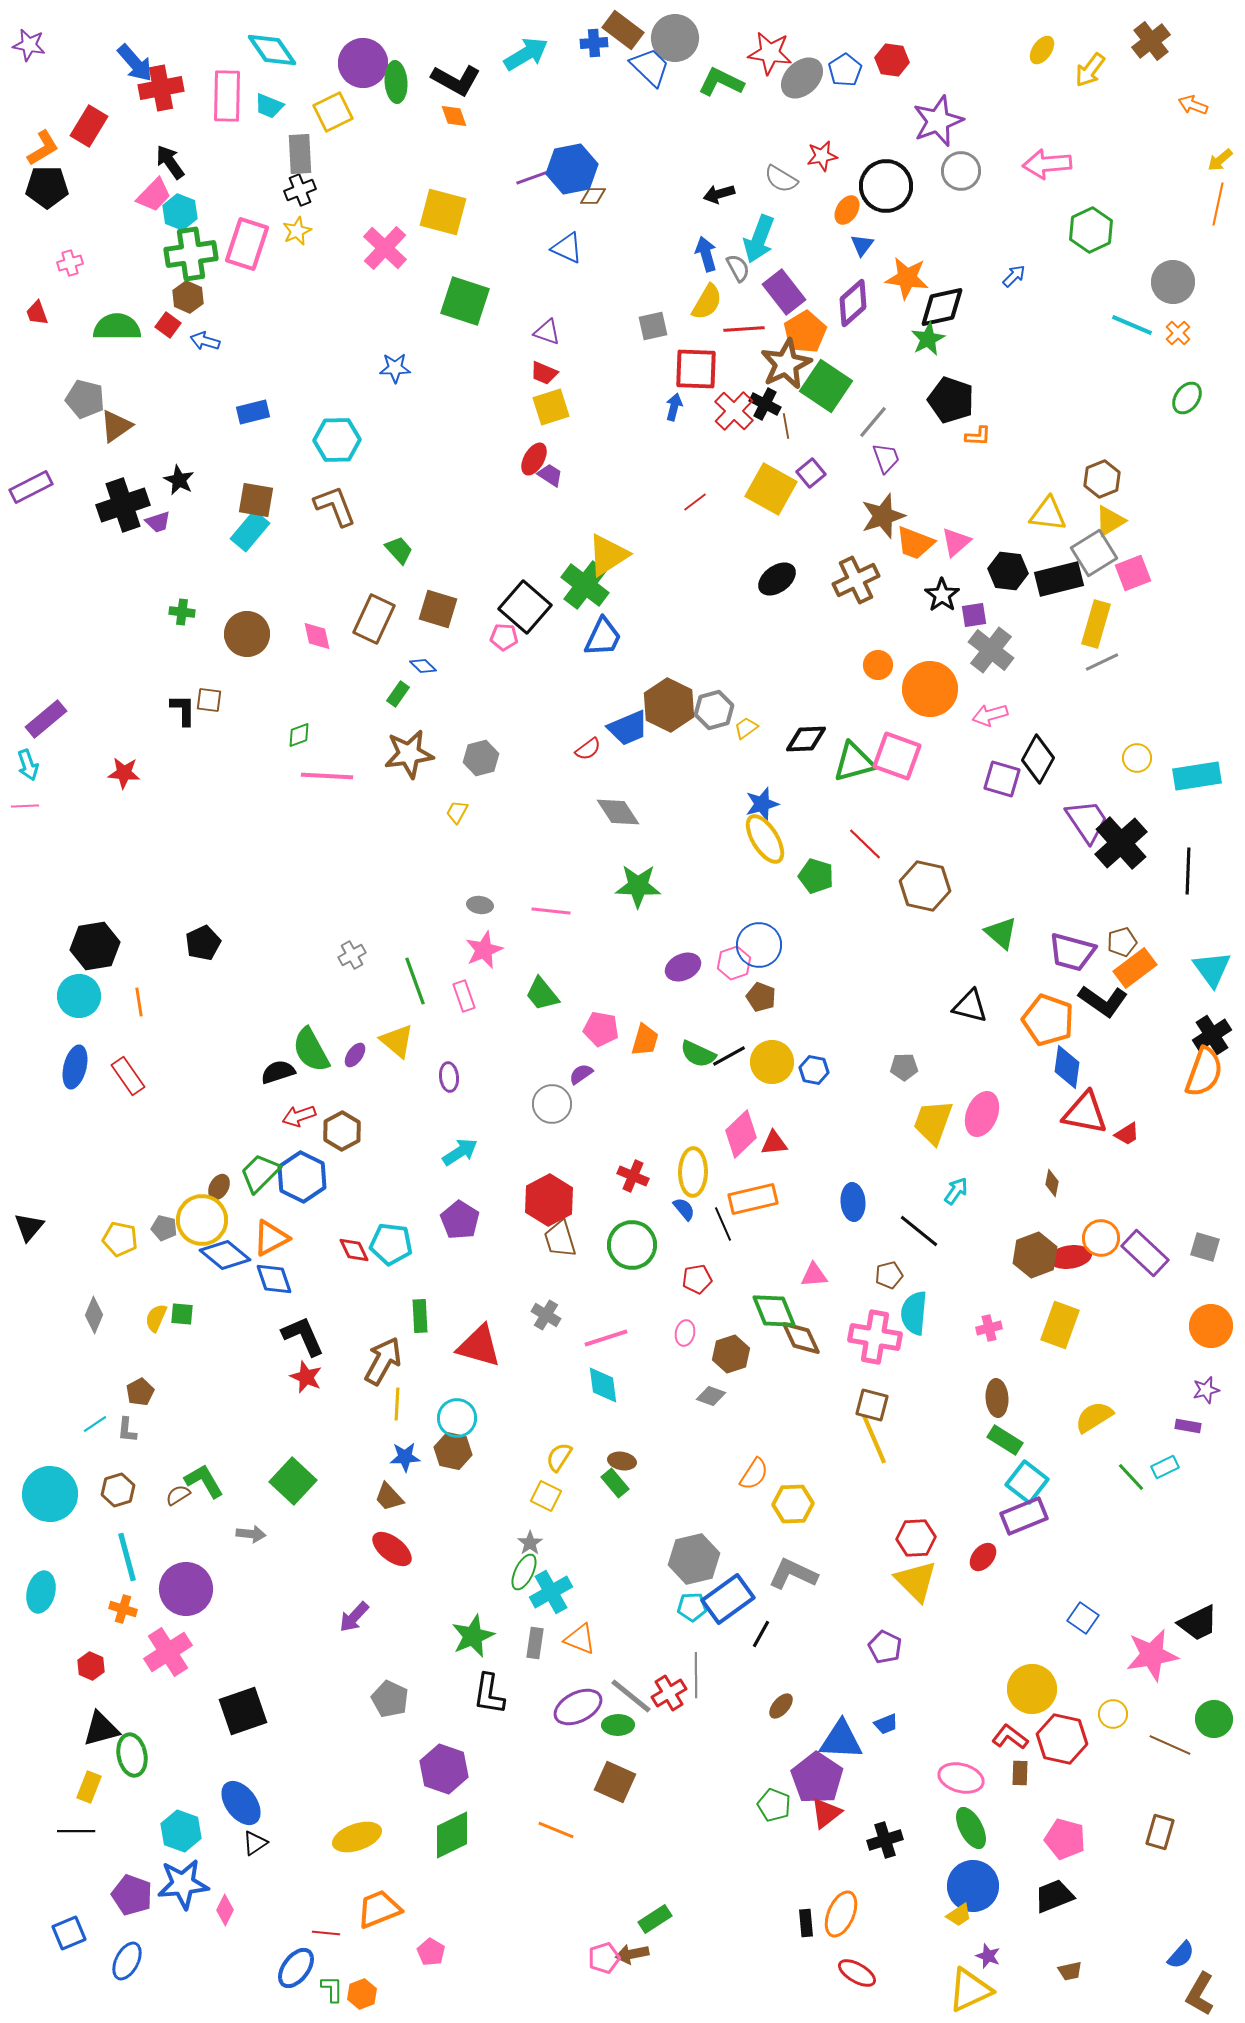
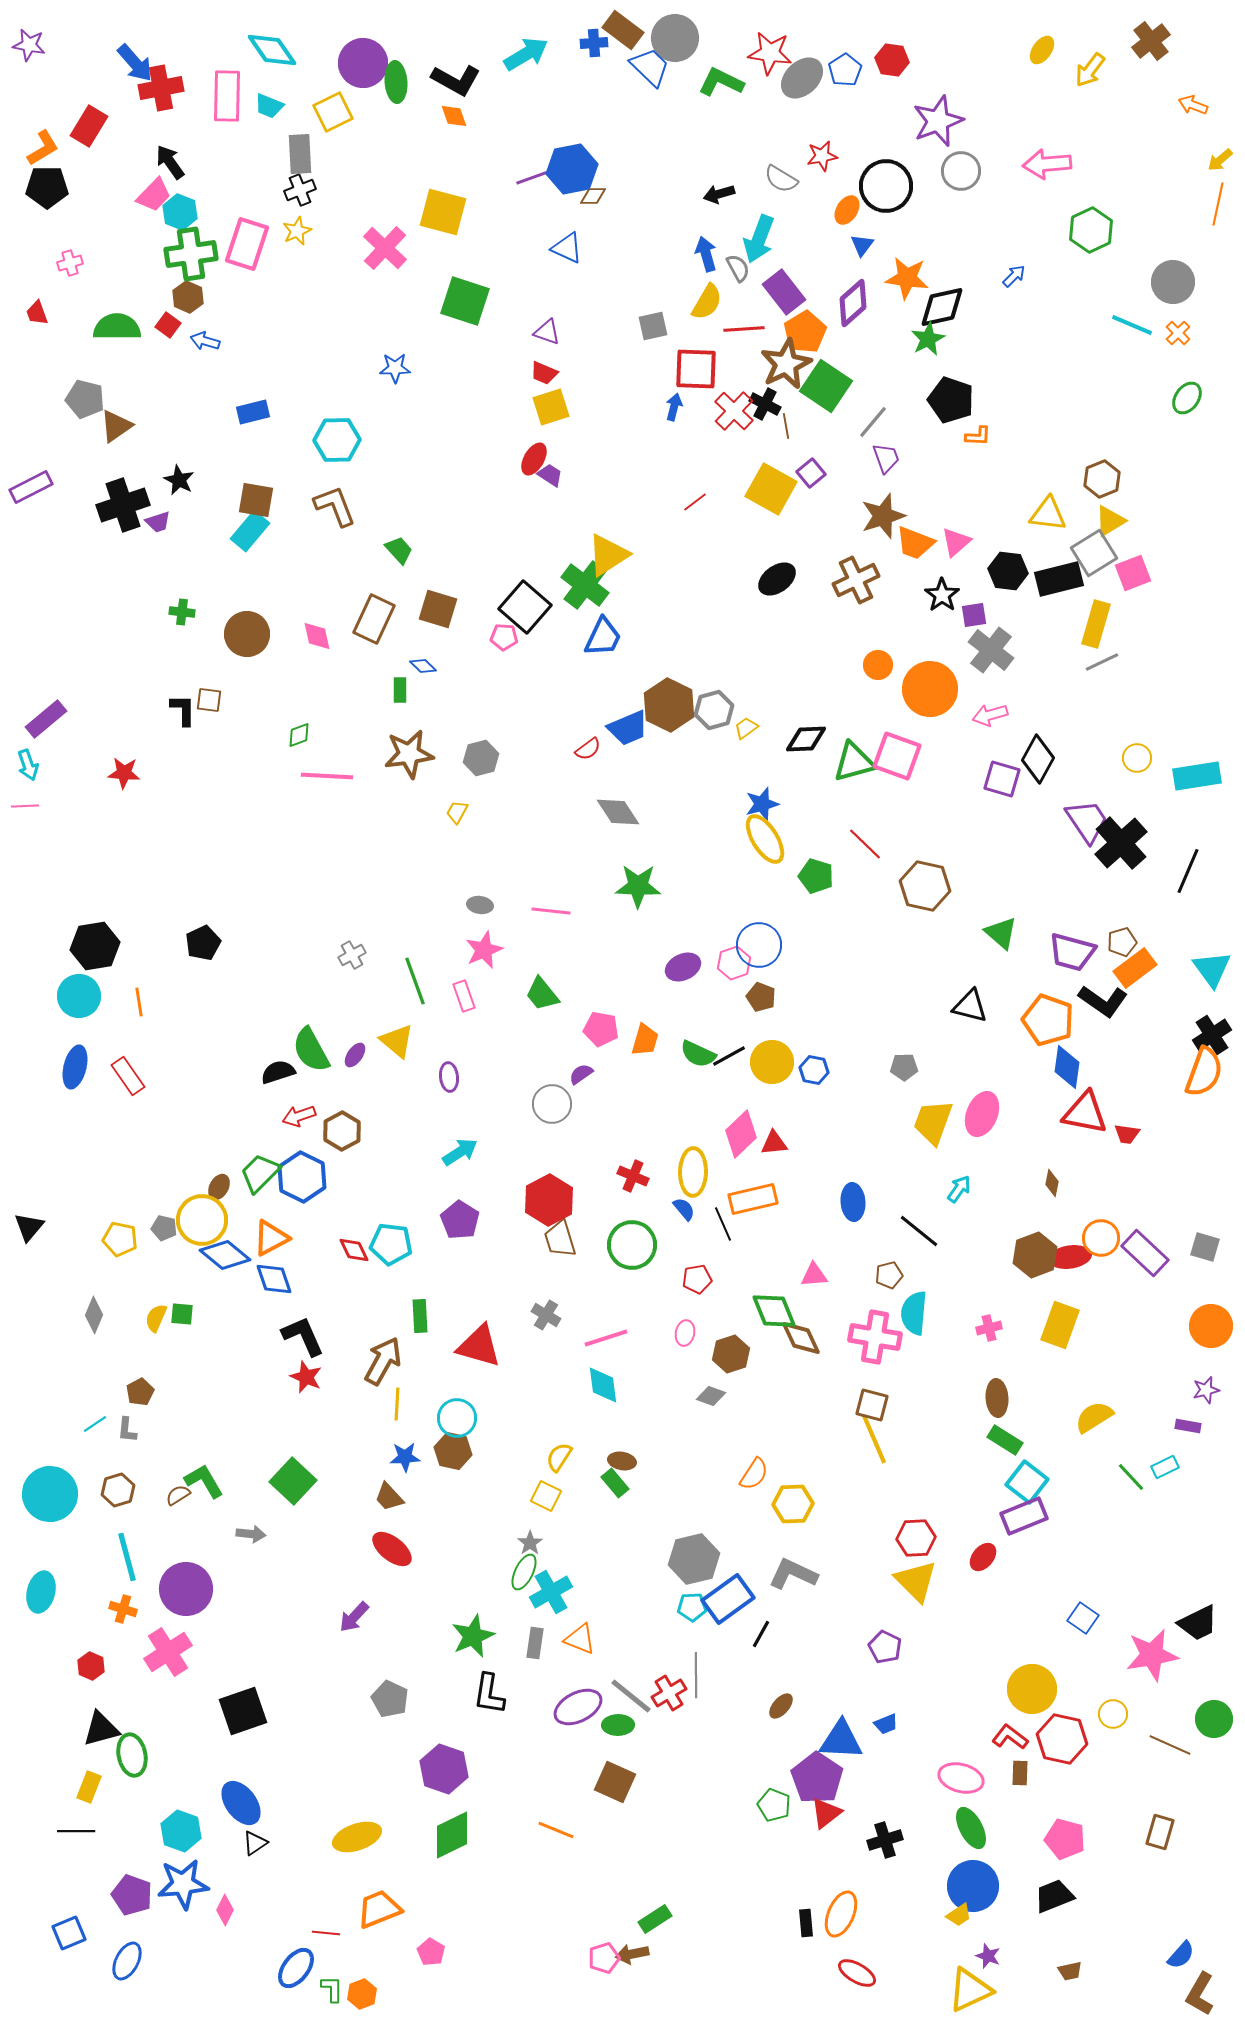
green rectangle at (398, 694): moved 2 px right, 4 px up; rotated 35 degrees counterclockwise
black line at (1188, 871): rotated 21 degrees clockwise
red trapezoid at (1127, 1134): rotated 40 degrees clockwise
cyan arrow at (956, 1191): moved 3 px right, 2 px up
